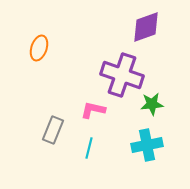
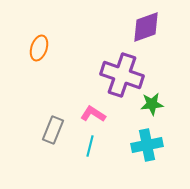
pink L-shape: moved 4 px down; rotated 20 degrees clockwise
cyan line: moved 1 px right, 2 px up
